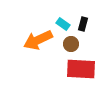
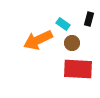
black rectangle: moved 6 px right, 5 px up
brown circle: moved 1 px right, 1 px up
red rectangle: moved 3 px left
